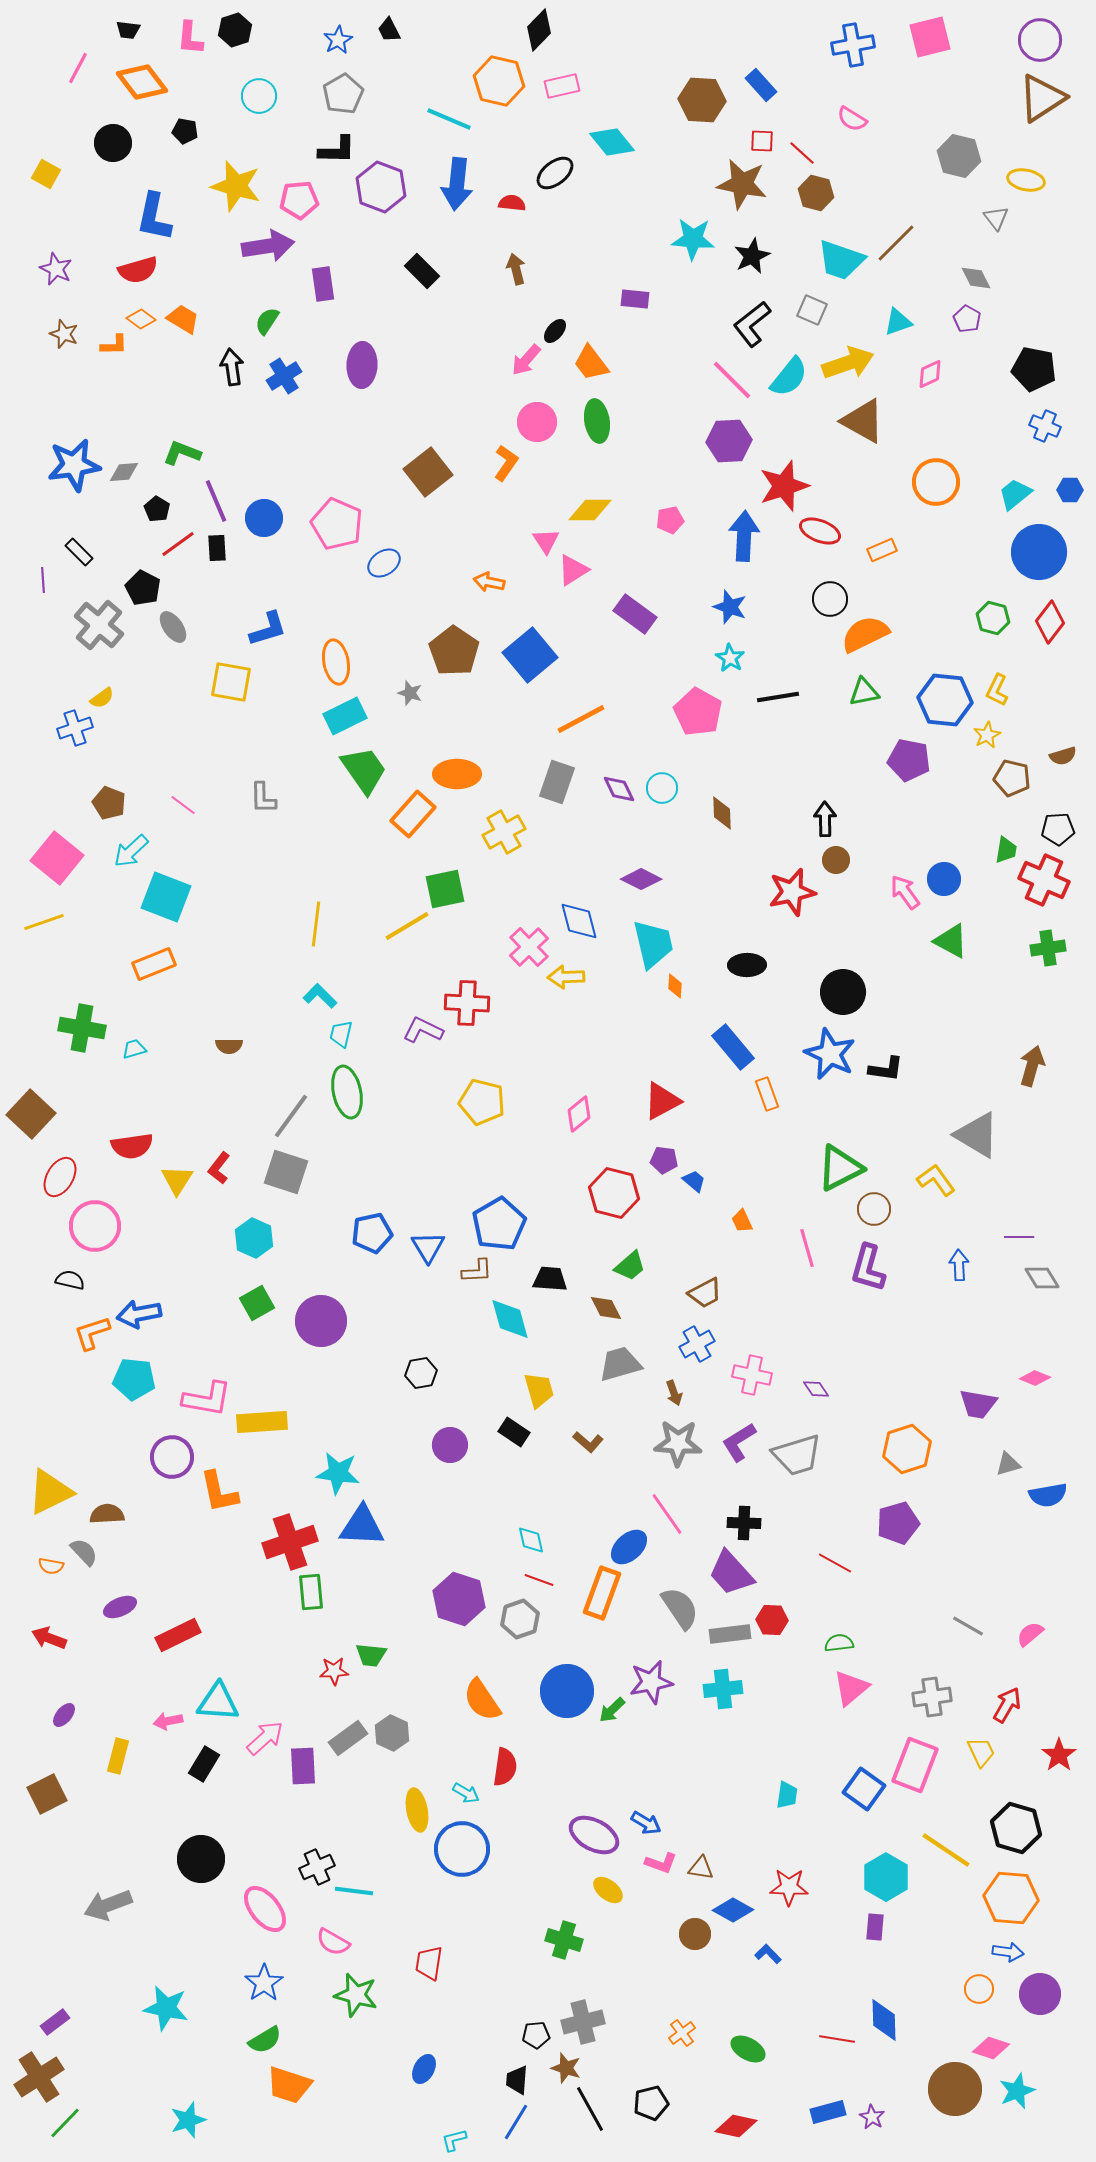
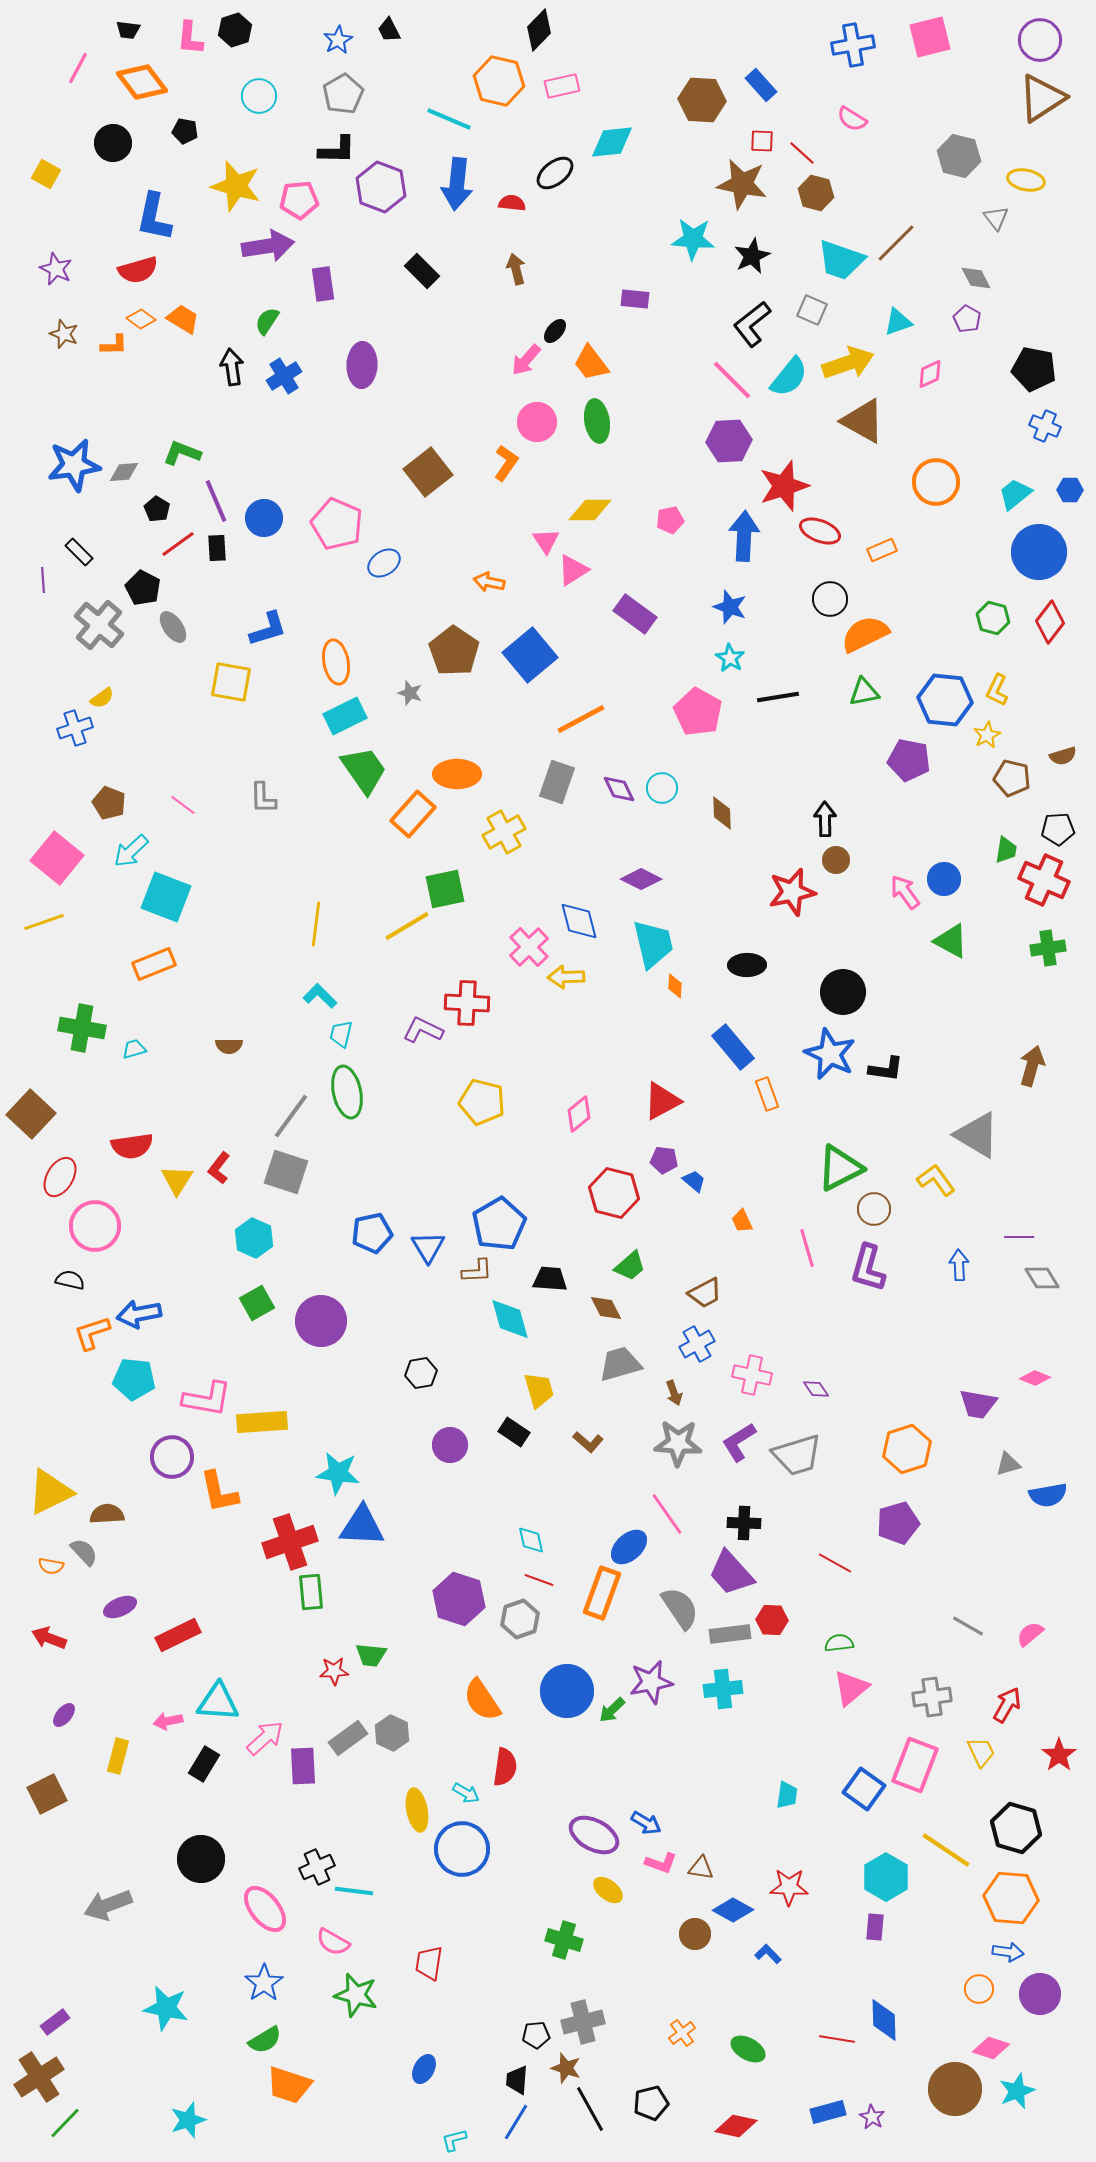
cyan diamond at (612, 142): rotated 57 degrees counterclockwise
